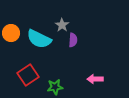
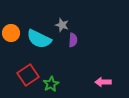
gray star: rotated 16 degrees counterclockwise
pink arrow: moved 8 px right, 3 px down
green star: moved 4 px left, 3 px up; rotated 21 degrees counterclockwise
